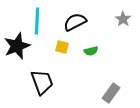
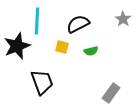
black semicircle: moved 3 px right, 2 px down
